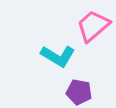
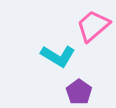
purple pentagon: rotated 25 degrees clockwise
